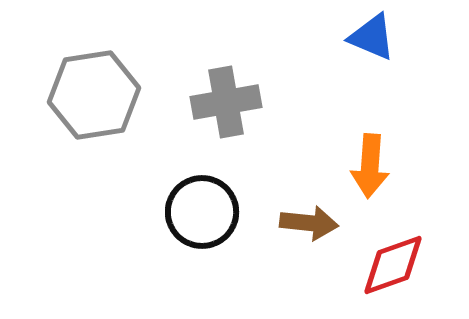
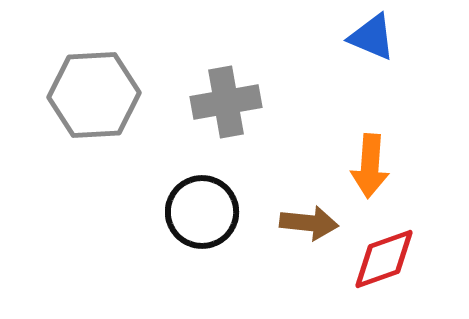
gray hexagon: rotated 6 degrees clockwise
red diamond: moved 9 px left, 6 px up
